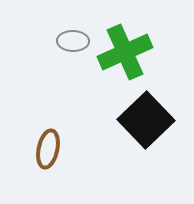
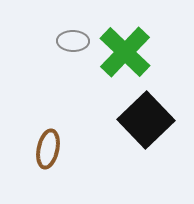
green cross: rotated 22 degrees counterclockwise
